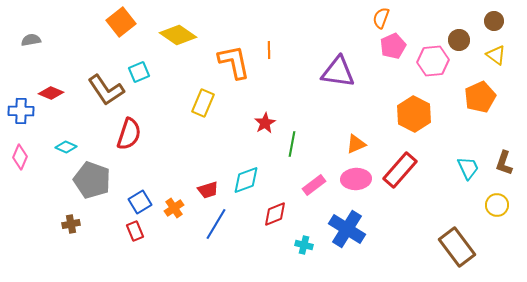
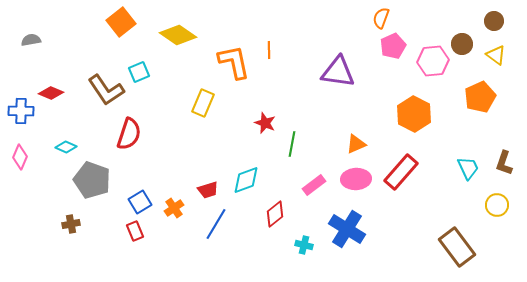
brown circle at (459, 40): moved 3 px right, 4 px down
red star at (265, 123): rotated 20 degrees counterclockwise
red rectangle at (400, 170): moved 1 px right, 2 px down
red diamond at (275, 214): rotated 16 degrees counterclockwise
